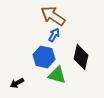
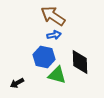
blue arrow: rotated 48 degrees clockwise
black diamond: moved 1 px left, 5 px down; rotated 15 degrees counterclockwise
